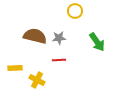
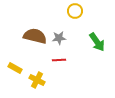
yellow rectangle: rotated 32 degrees clockwise
